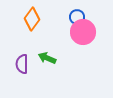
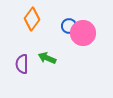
blue circle: moved 8 px left, 9 px down
pink circle: moved 1 px down
